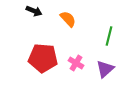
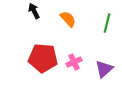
black arrow: rotated 140 degrees counterclockwise
green line: moved 2 px left, 13 px up
pink cross: moved 2 px left, 1 px up; rotated 35 degrees clockwise
purple triangle: moved 1 px left
